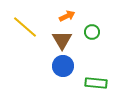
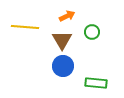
yellow line: rotated 36 degrees counterclockwise
